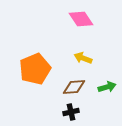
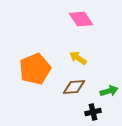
yellow arrow: moved 5 px left; rotated 12 degrees clockwise
green arrow: moved 2 px right, 4 px down
black cross: moved 22 px right
